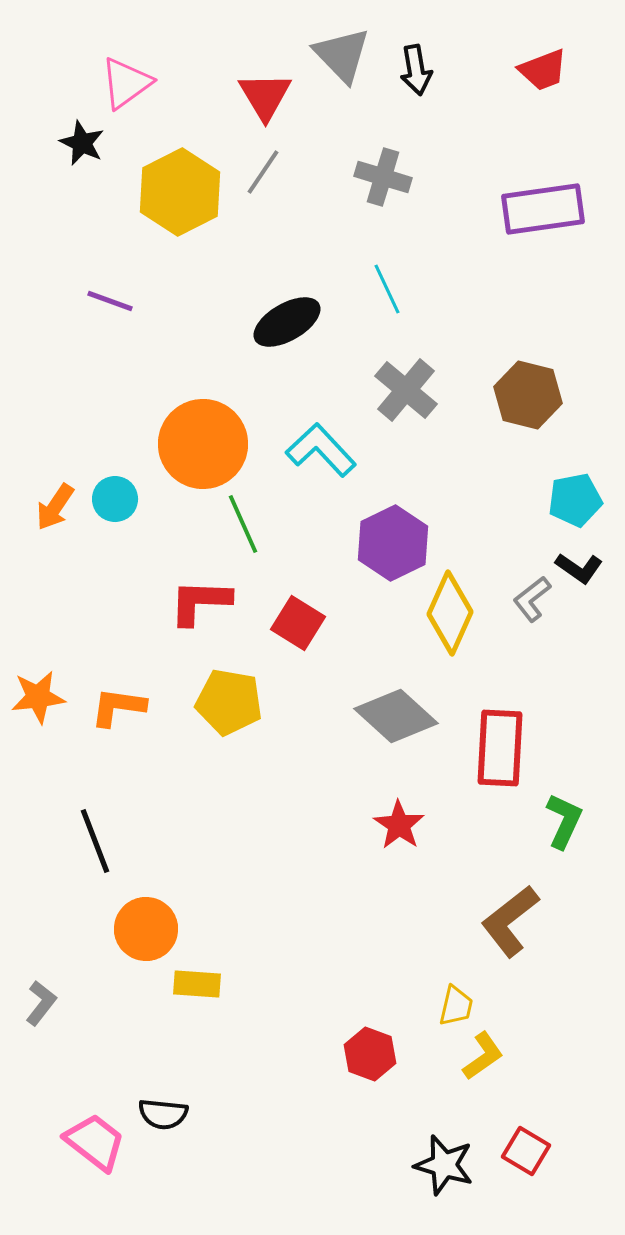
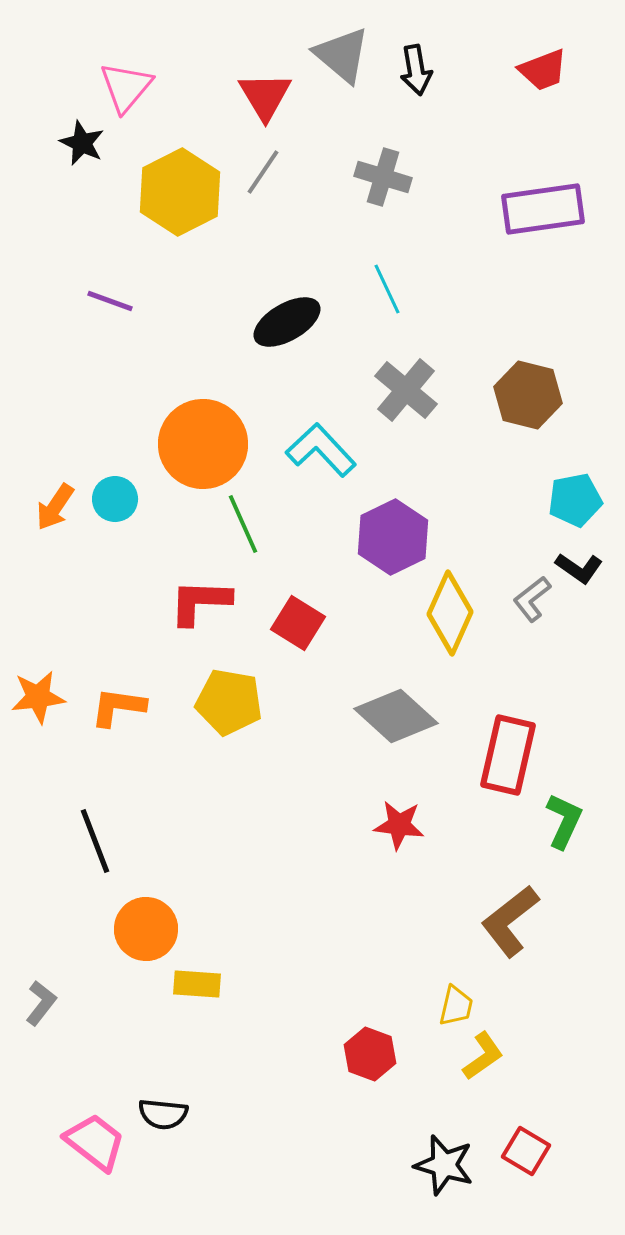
gray triangle at (342, 55): rotated 6 degrees counterclockwise
pink triangle at (126, 83): moved 4 px down; rotated 14 degrees counterclockwise
purple hexagon at (393, 543): moved 6 px up
red rectangle at (500, 748): moved 8 px right, 7 px down; rotated 10 degrees clockwise
red star at (399, 825): rotated 27 degrees counterclockwise
